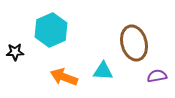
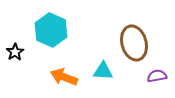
cyan hexagon: rotated 12 degrees counterclockwise
black star: rotated 30 degrees counterclockwise
